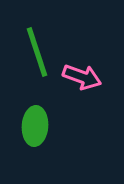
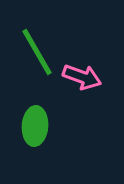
green line: rotated 12 degrees counterclockwise
